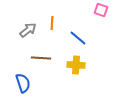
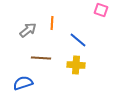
blue line: moved 2 px down
blue semicircle: rotated 90 degrees counterclockwise
